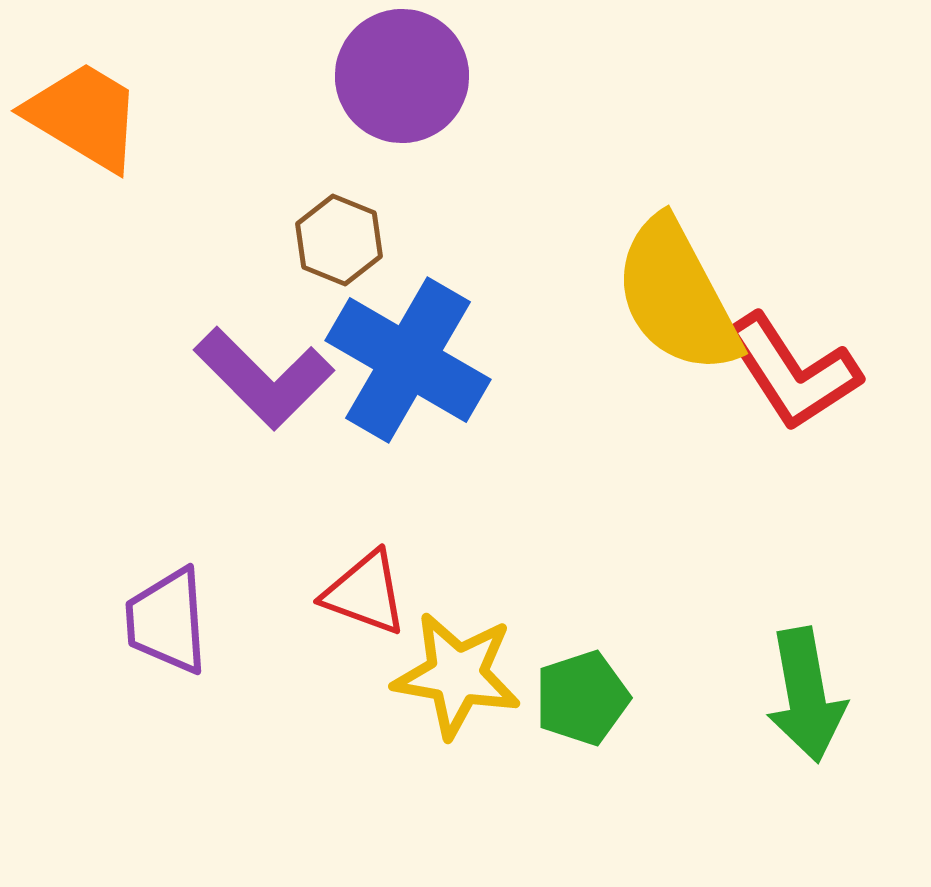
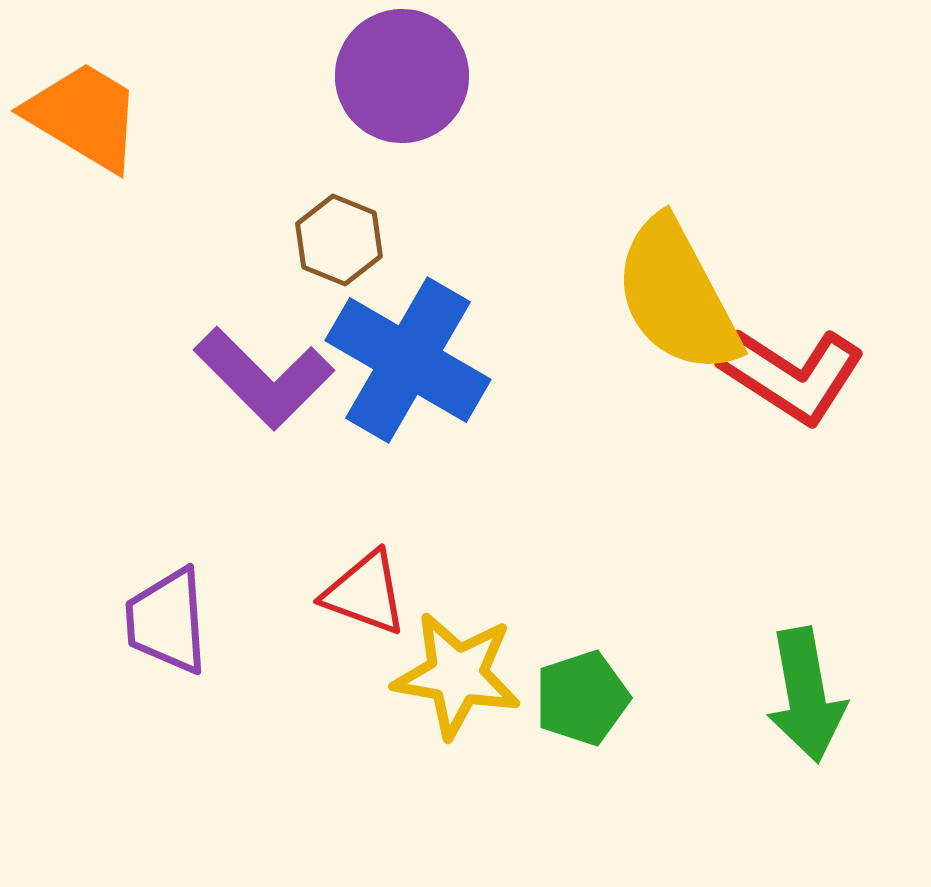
red L-shape: moved 3 px down; rotated 24 degrees counterclockwise
